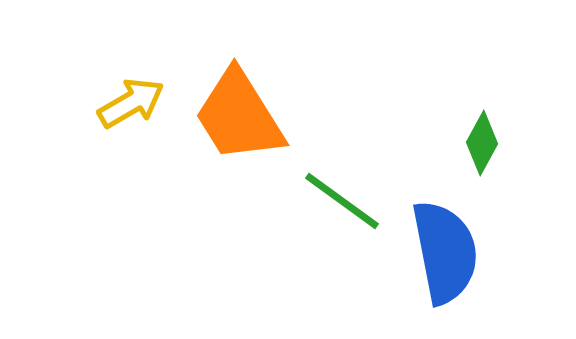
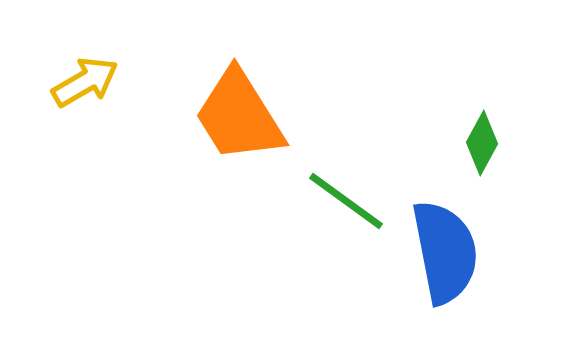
yellow arrow: moved 46 px left, 21 px up
green line: moved 4 px right
